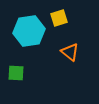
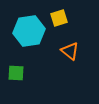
orange triangle: moved 1 px up
